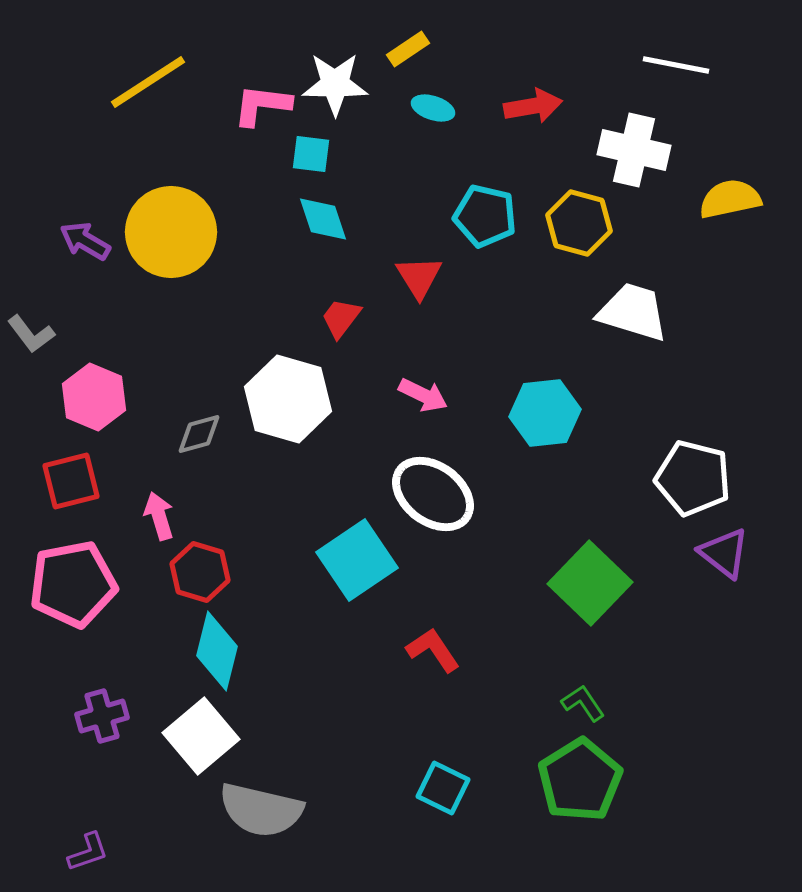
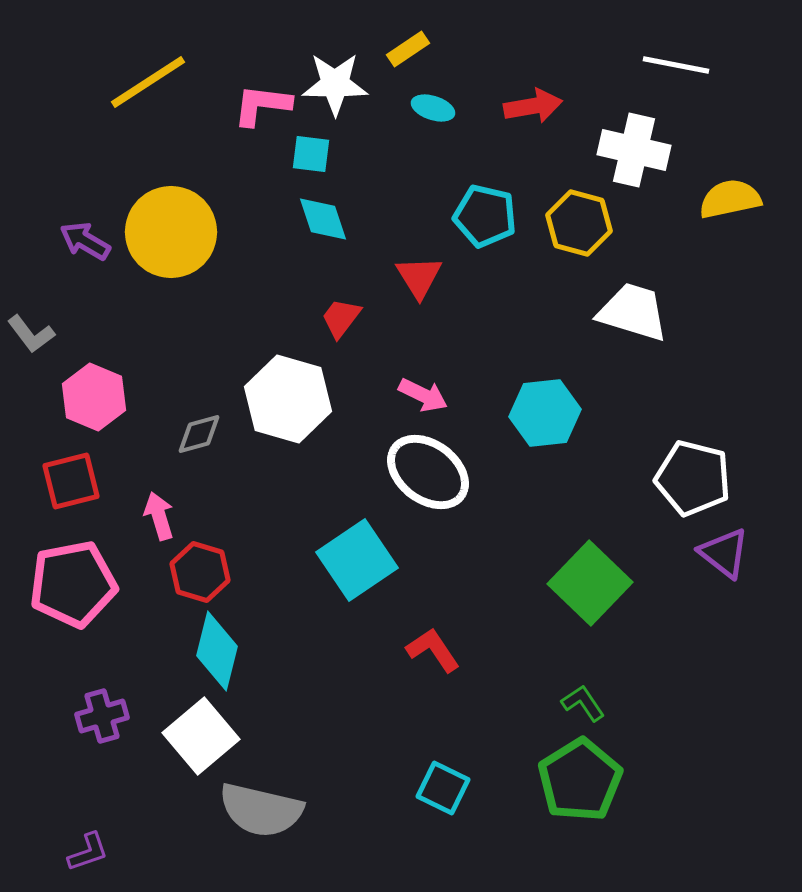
white ellipse at (433, 494): moved 5 px left, 22 px up
